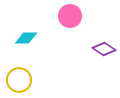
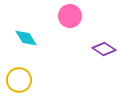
cyan diamond: rotated 60 degrees clockwise
